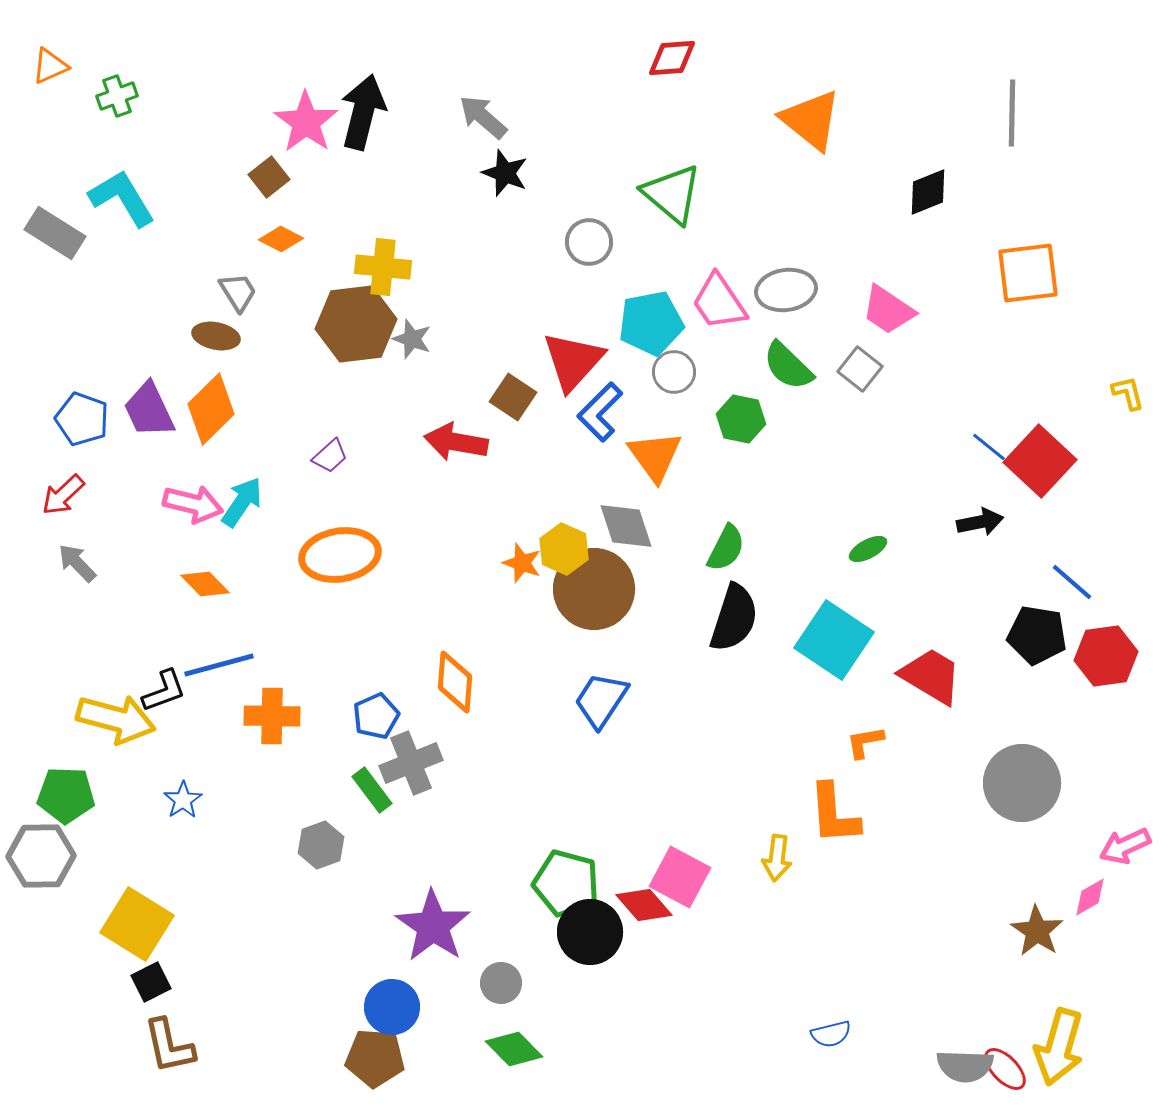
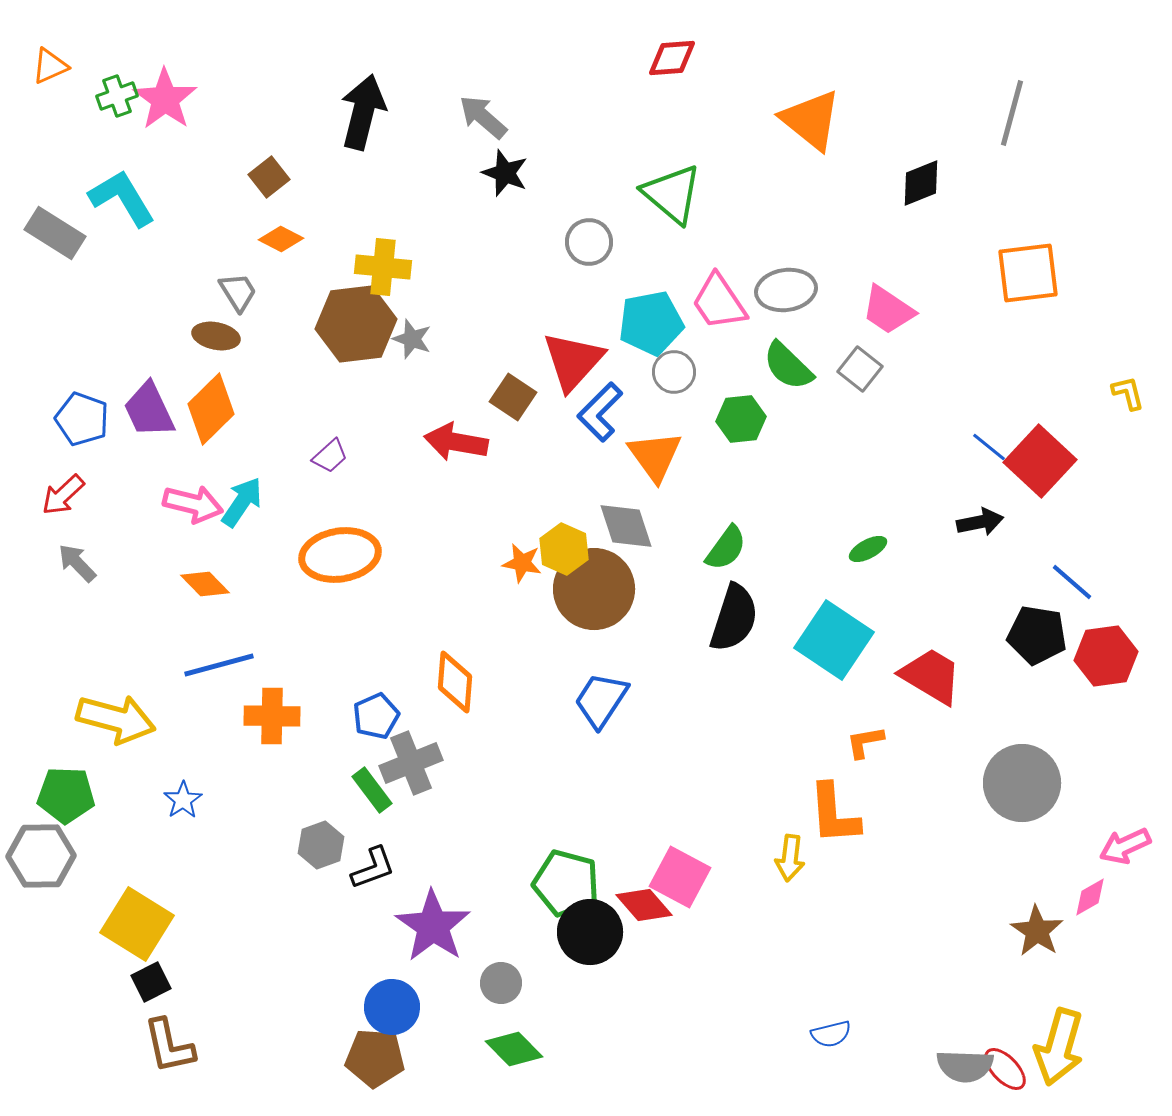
gray line at (1012, 113): rotated 14 degrees clockwise
pink star at (306, 122): moved 141 px left, 23 px up
black diamond at (928, 192): moved 7 px left, 9 px up
green hexagon at (741, 419): rotated 18 degrees counterclockwise
green semicircle at (726, 548): rotated 9 degrees clockwise
orange star at (522, 563): rotated 9 degrees counterclockwise
black L-shape at (164, 691): moved 209 px right, 177 px down
yellow arrow at (777, 858): moved 13 px right
